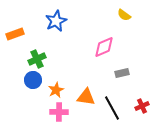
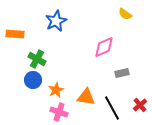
yellow semicircle: moved 1 px right, 1 px up
orange rectangle: rotated 24 degrees clockwise
green cross: rotated 36 degrees counterclockwise
red cross: moved 2 px left, 1 px up; rotated 16 degrees counterclockwise
pink cross: rotated 18 degrees clockwise
